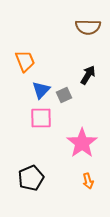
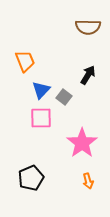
gray square: moved 2 px down; rotated 28 degrees counterclockwise
